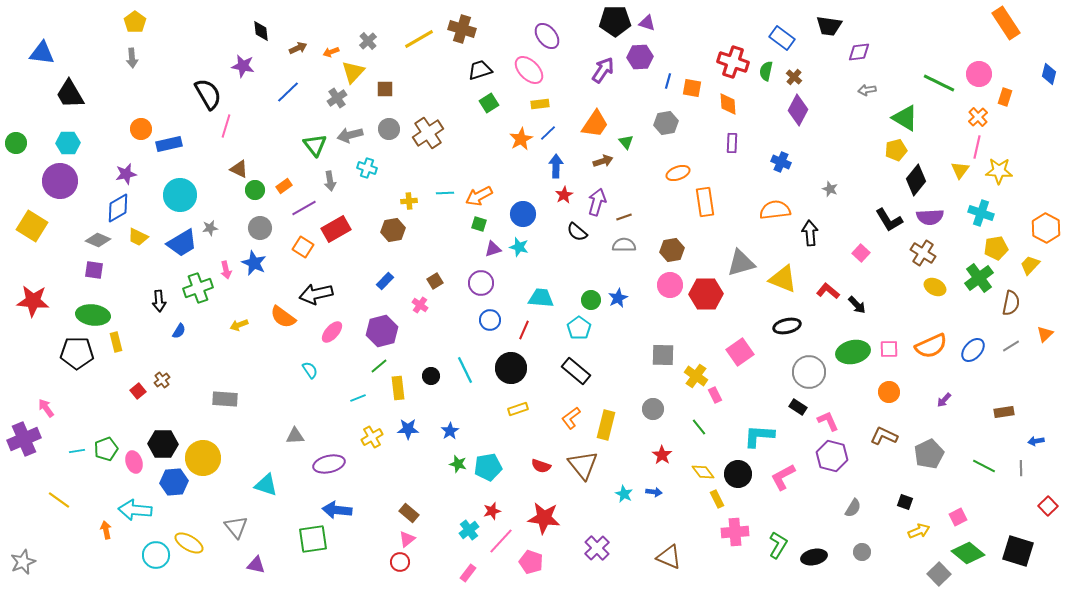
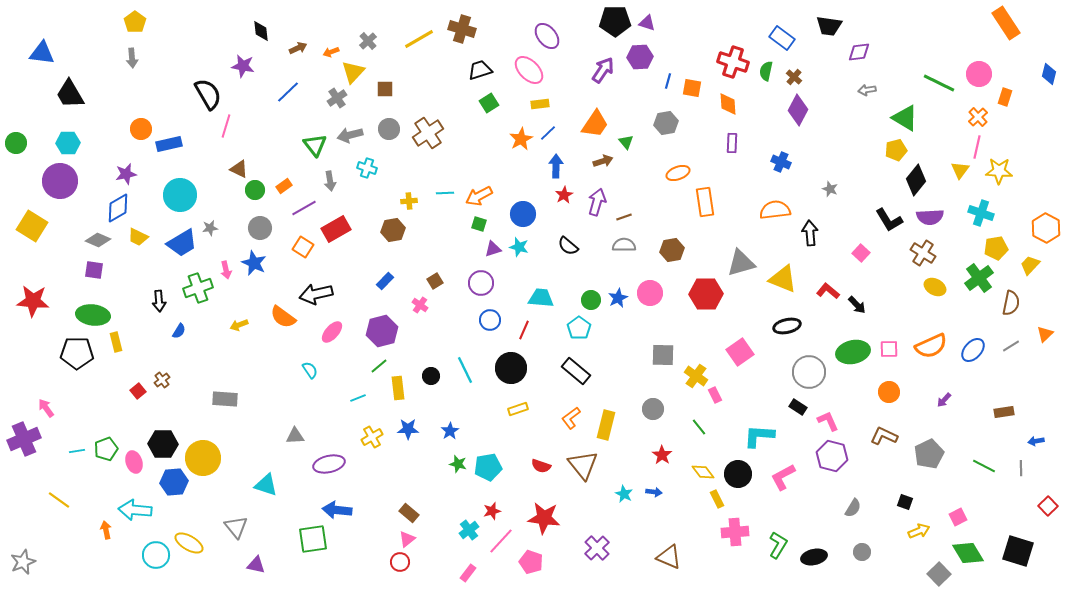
black semicircle at (577, 232): moved 9 px left, 14 px down
pink circle at (670, 285): moved 20 px left, 8 px down
green diamond at (968, 553): rotated 20 degrees clockwise
